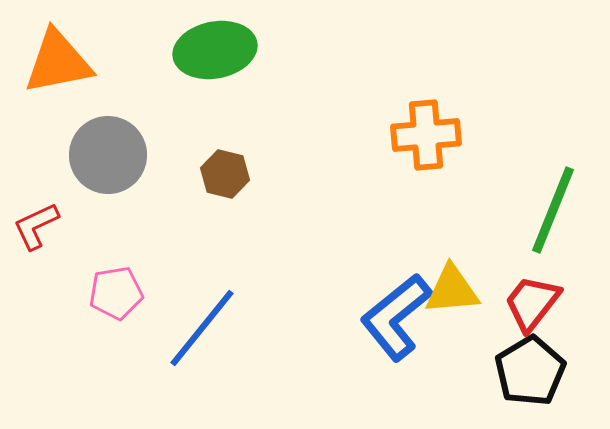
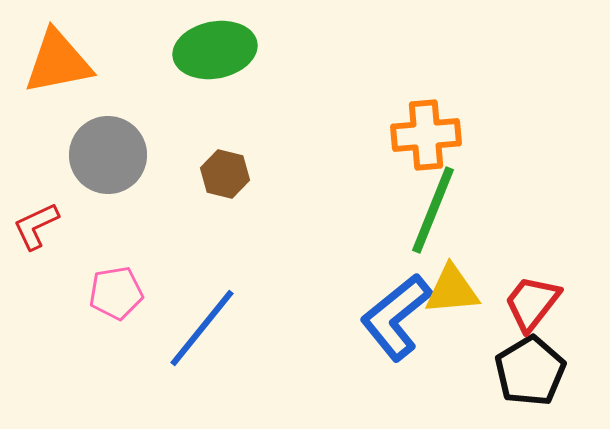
green line: moved 120 px left
